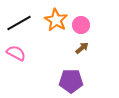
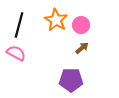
black line: moved 2 px down; rotated 45 degrees counterclockwise
purple pentagon: moved 1 px up
